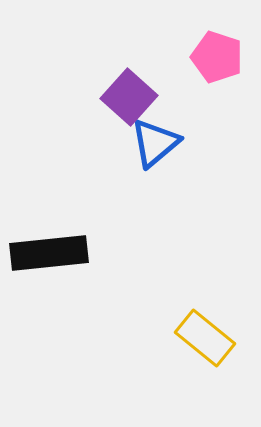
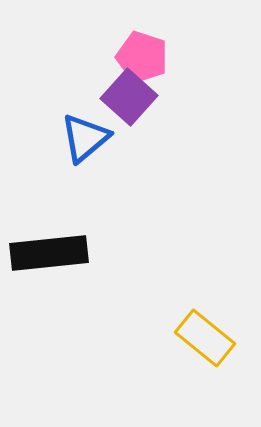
pink pentagon: moved 75 px left
blue triangle: moved 70 px left, 5 px up
